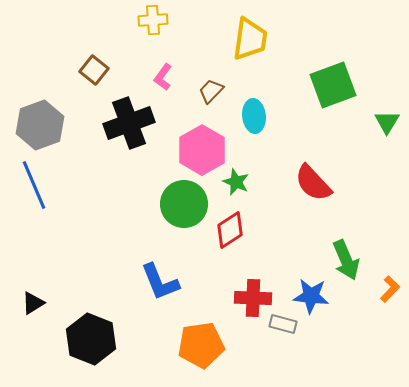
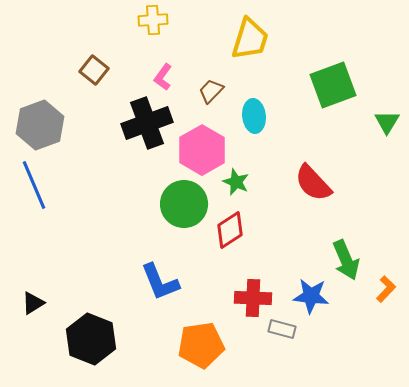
yellow trapezoid: rotated 9 degrees clockwise
black cross: moved 18 px right
orange L-shape: moved 4 px left
gray rectangle: moved 1 px left, 5 px down
